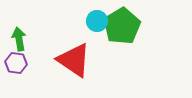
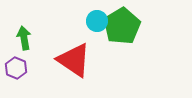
green arrow: moved 5 px right, 1 px up
purple hexagon: moved 5 px down; rotated 15 degrees clockwise
